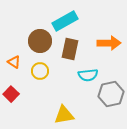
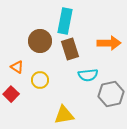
cyan rectangle: rotated 50 degrees counterclockwise
brown rectangle: rotated 30 degrees counterclockwise
orange triangle: moved 3 px right, 5 px down
yellow circle: moved 9 px down
